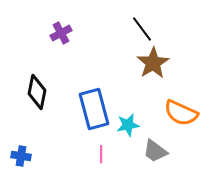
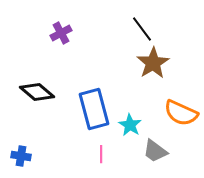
black diamond: rotated 60 degrees counterclockwise
cyan star: moved 2 px right; rotated 30 degrees counterclockwise
